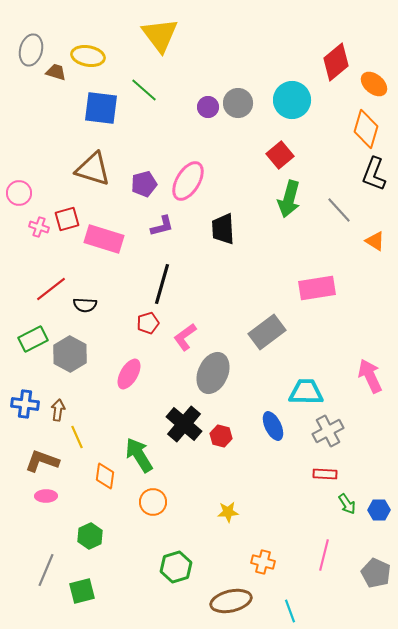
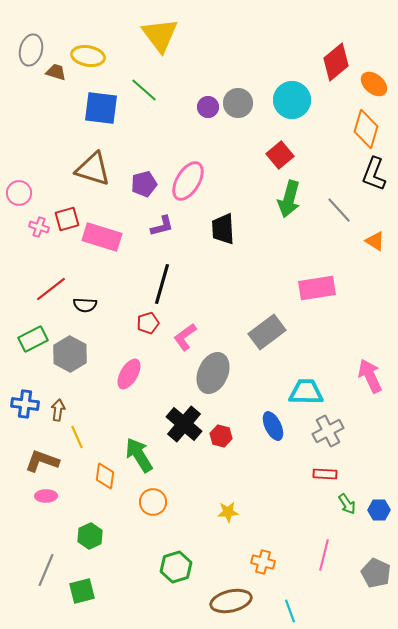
pink rectangle at (104, 239): moved 2 px left, 2 px up
